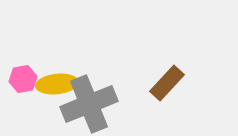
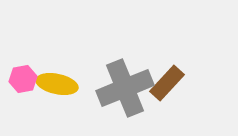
yellow ellipse: rotated 18 degrees clockwise
gray cross: moved 36 px right, 16 px up
